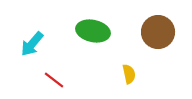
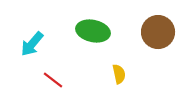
yellow semicircle: moved 10 px left
red line: moved 1 px left
